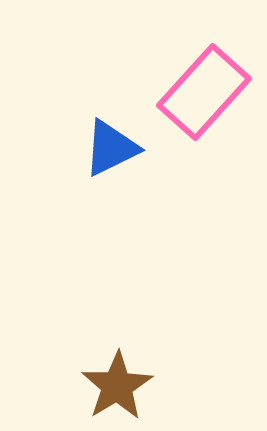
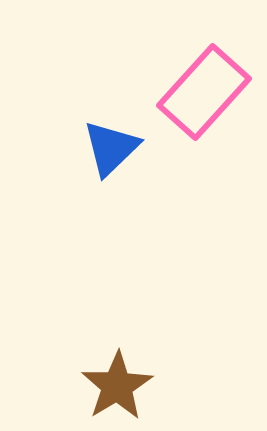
blue triangle: rotated 18 degrees counterclockwise
